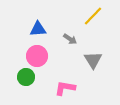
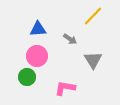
green circle: moved 1 px right
